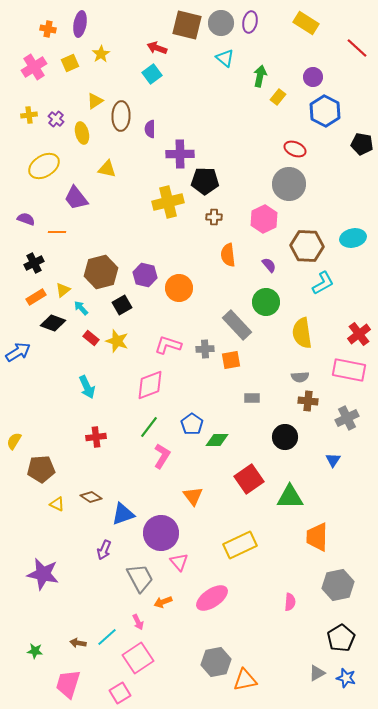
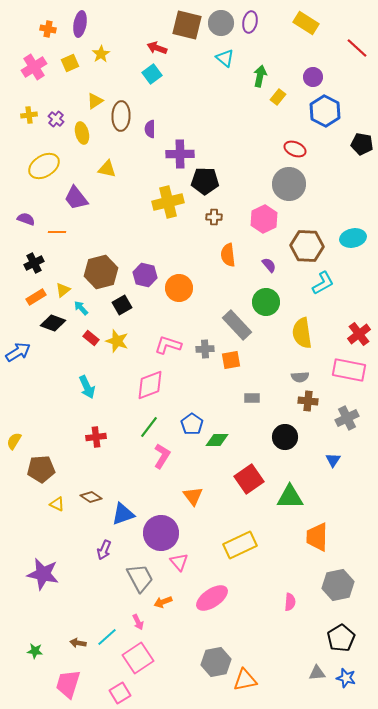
gray triangle at (317, 673): rotated 24 degrees clockwise
